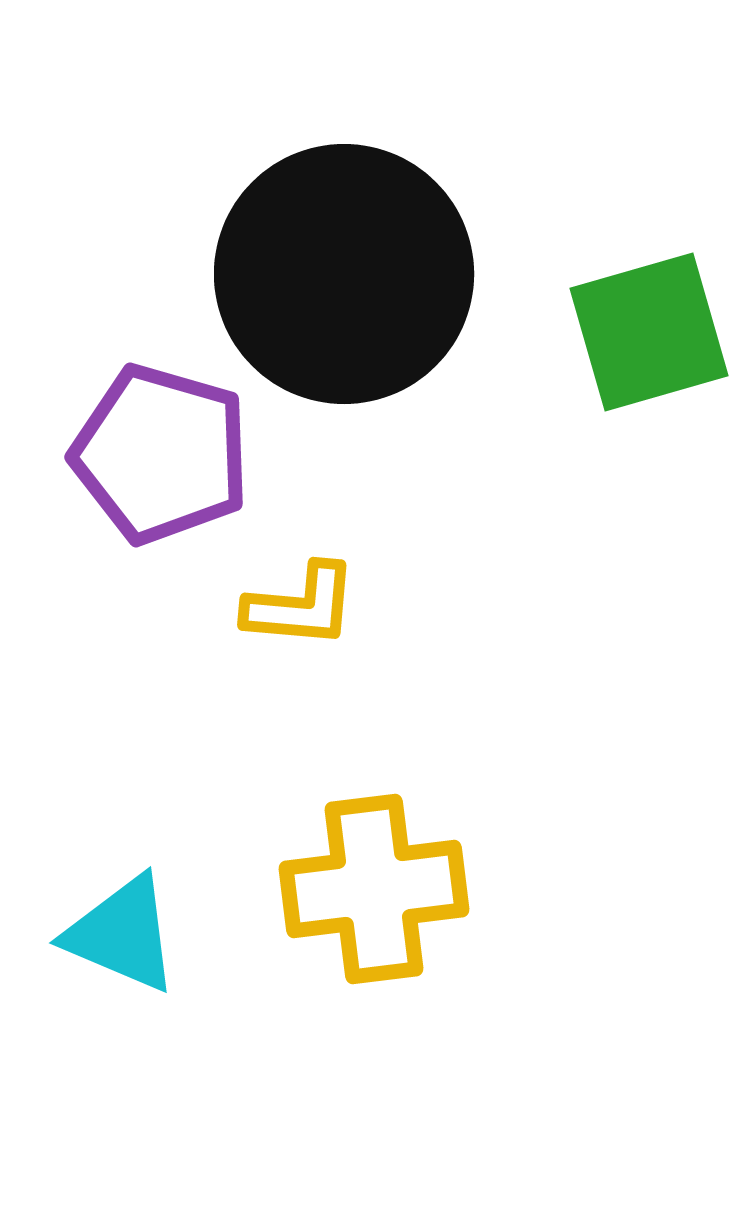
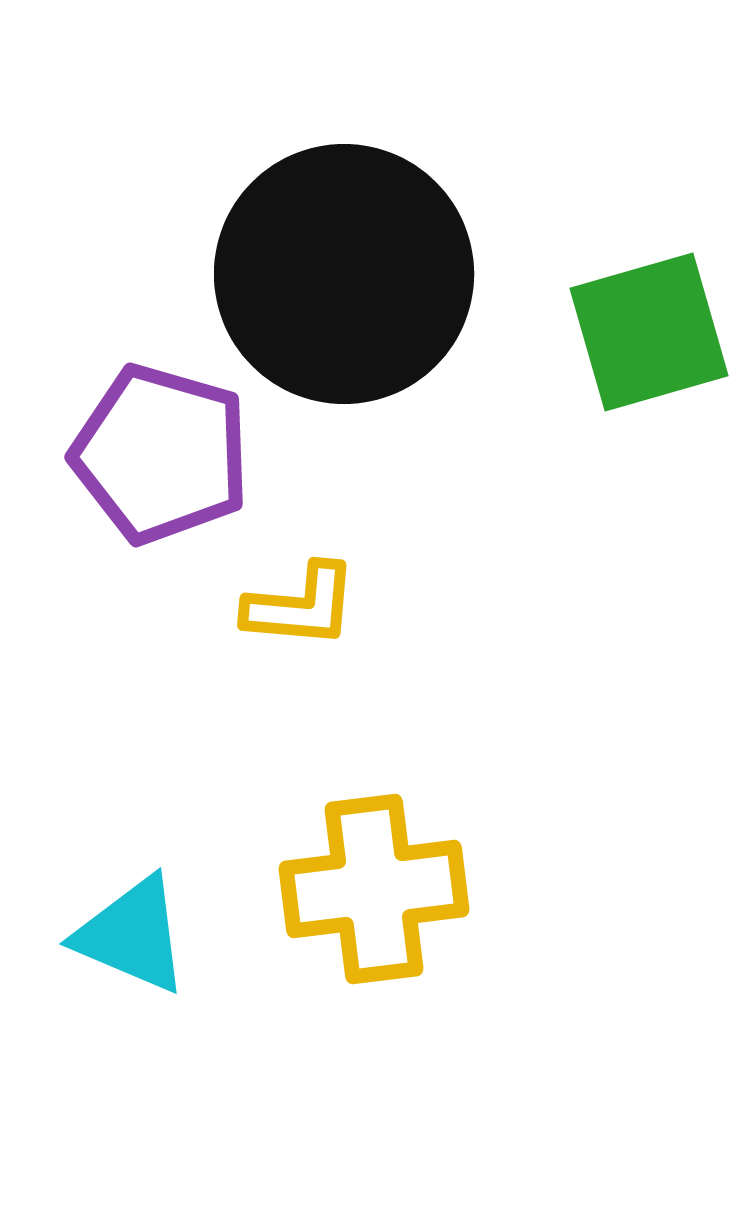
cyan triangle: moved 10 px right, 1 px down
